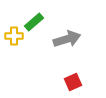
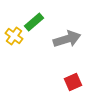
yellow cross: rotated 36 degrees clockwise
